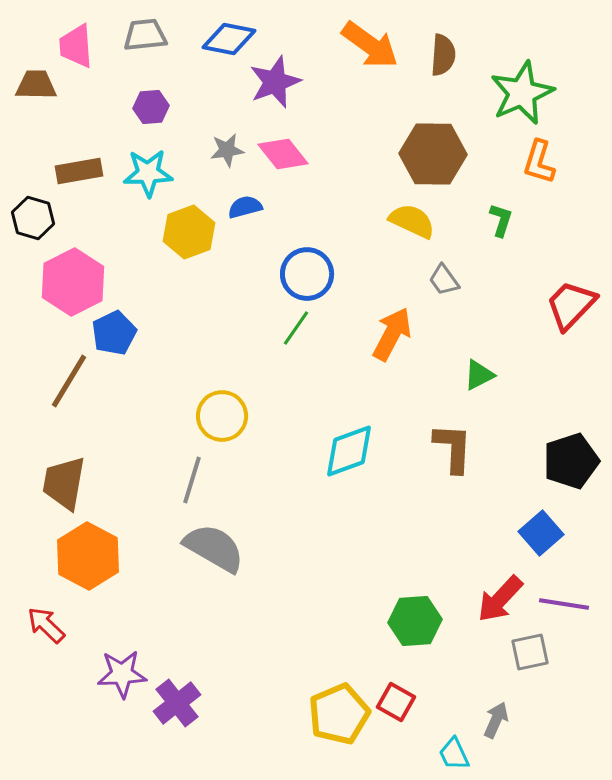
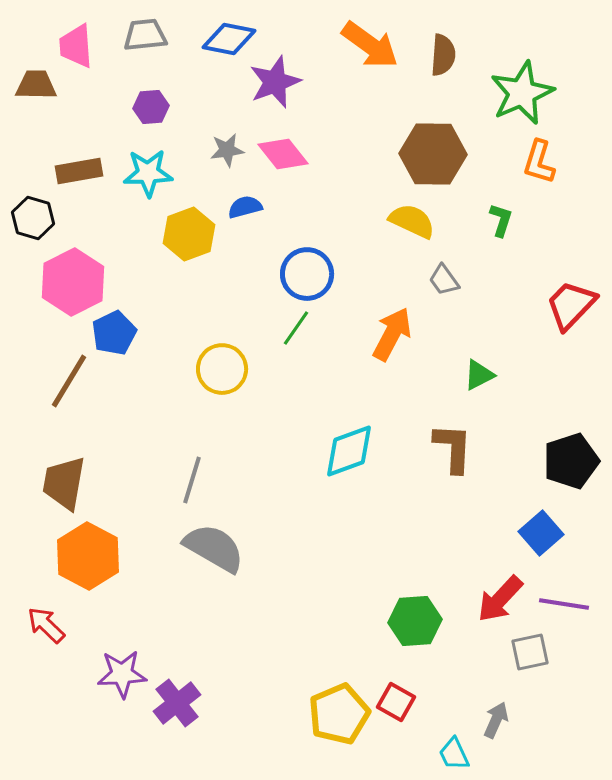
yellow hexagon at (189, 232): moved 2 px down
yellow circle at (222, 416): moved 47 px up
